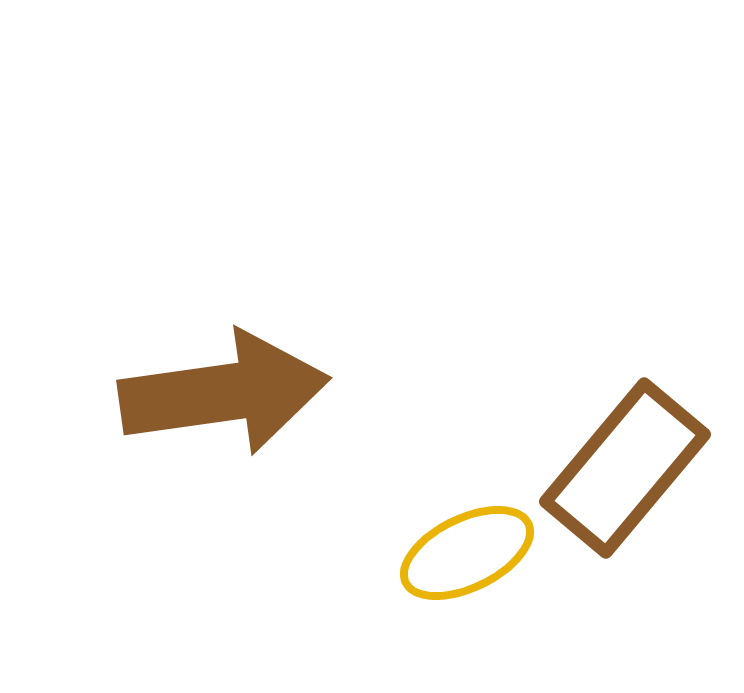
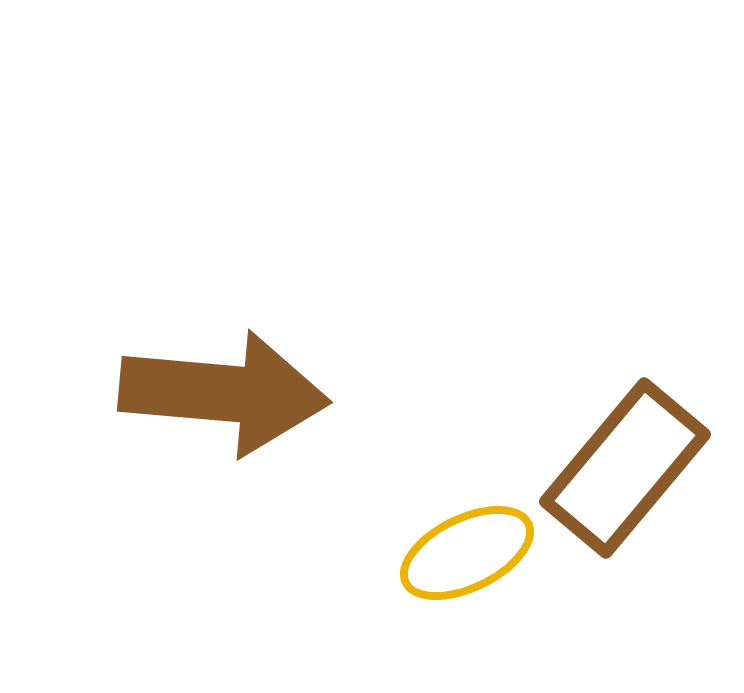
brown arrow: rotated 13 degrees clockwise
